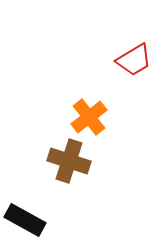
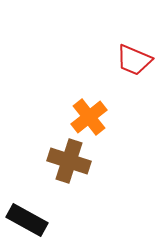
red trapezoid: rotated 54 degrees clockwise
black rectangle: moved 2 px right
